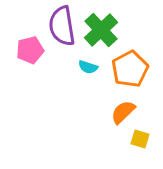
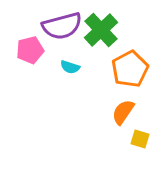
purple semicircle: rotated 96 degrees counterclockwise
cyan semicircle: moved 18 px left
orange semicircle: rotated 12 degrees counterclockwise
